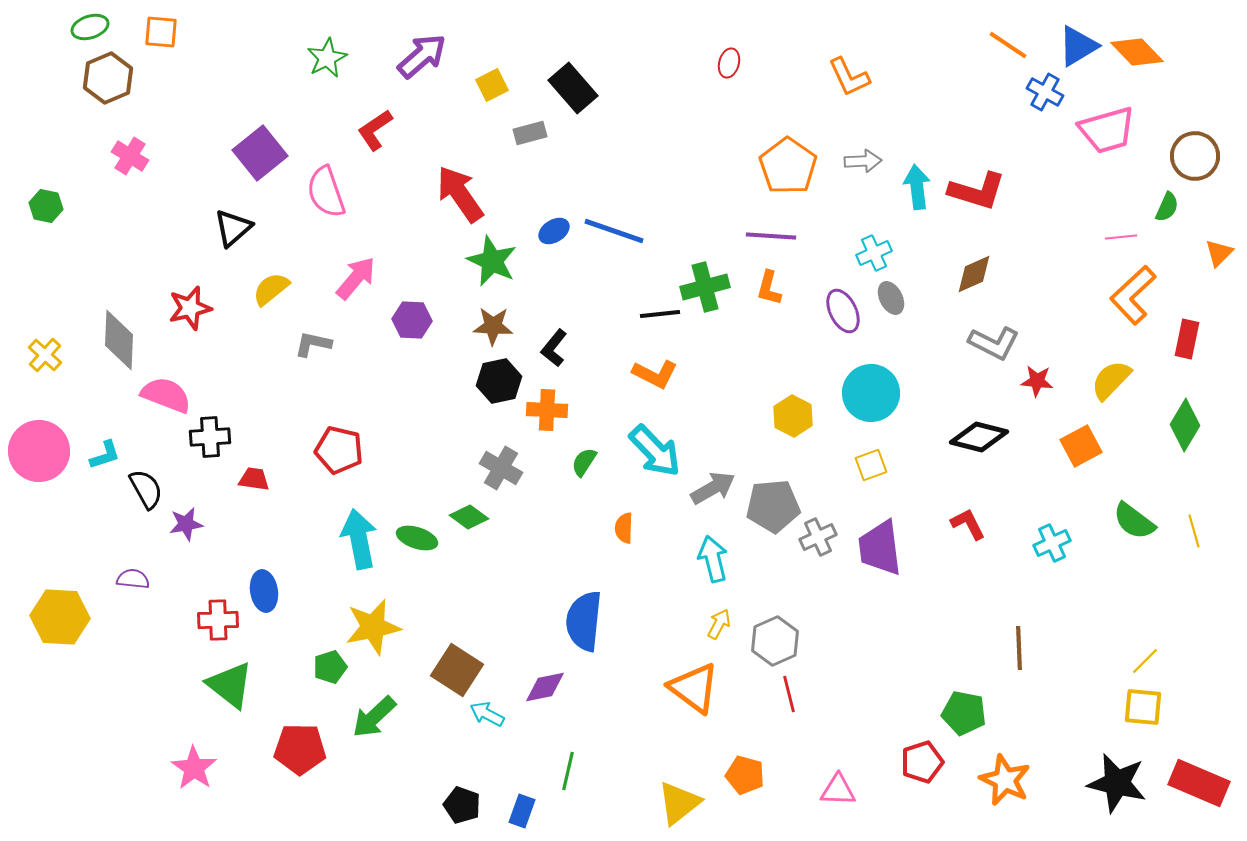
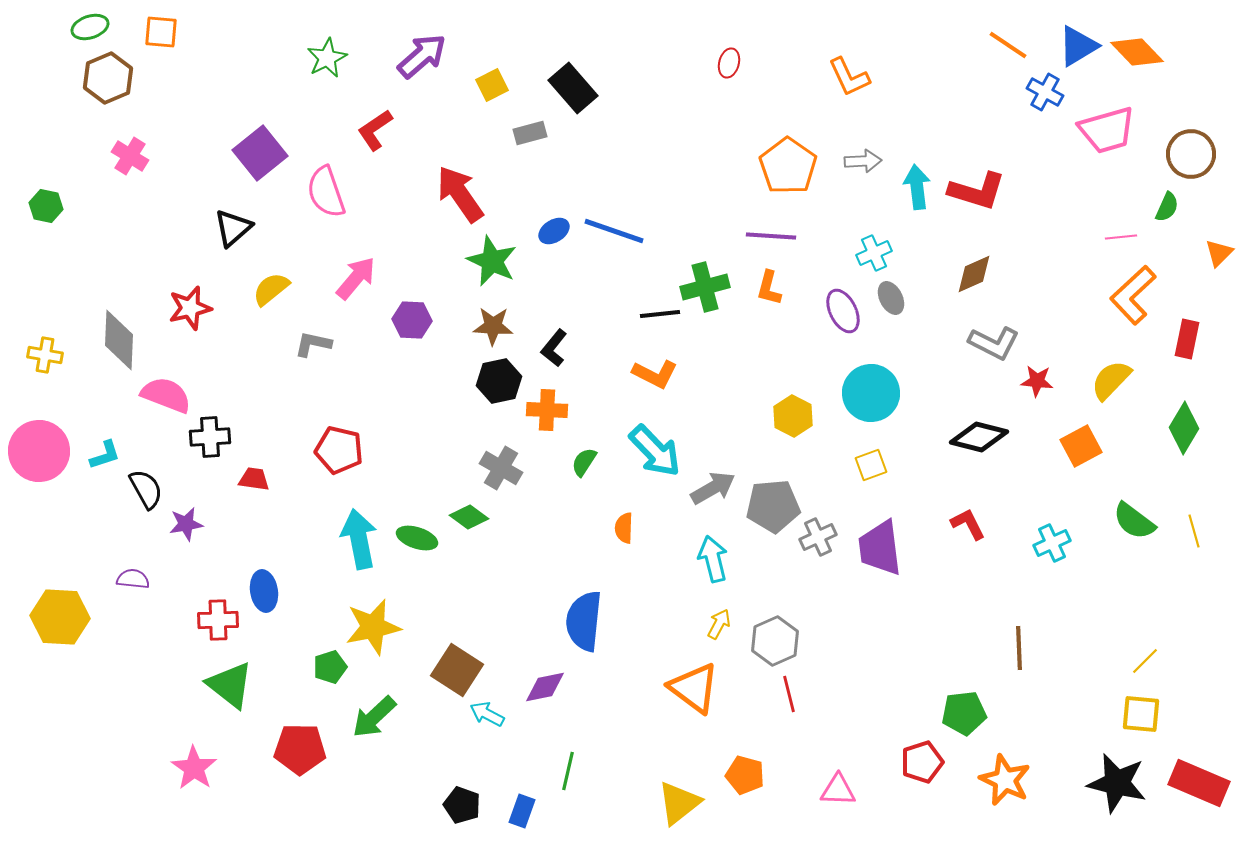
brown circle at (1195, 156): moved 4 px left, 2 px up
yellow cross at (45, 355): rotated 32 degrees counterclockwise
green diamond at (1185, 425): moved 1 px left, 3 px down
yellow square at (1143, 707): moved 2 px left, 7 px down
green pentagon at (964, 713): rotated 18 degrees counterclockwise
